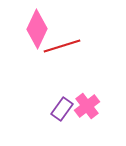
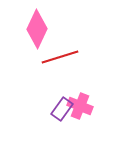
red line: moved 2 px left, 11 px down
pink cross: moved 7 px left; rotated 30 degrees counterclockwise
